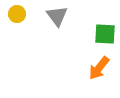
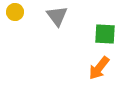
yellow circle: moved 2 px left, 2 px up
